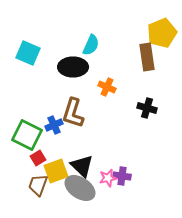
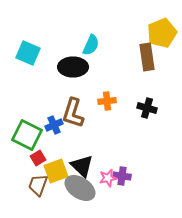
orange cross: moved 14 px down; rotated 30 degrees counterclockwise
